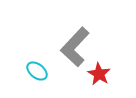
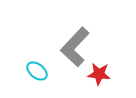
red star: rotated 25 degrees counterclockwise
